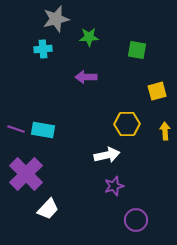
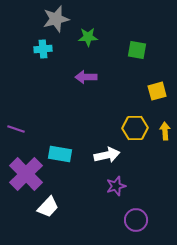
green star: moved 1 px left
yellow hexagon: moved 8 px right, 4 px down
cyan rectangle: moved 17 px right, 24 px down
purple star: moved 2 px right
white trapezoid: moved 2 px up
